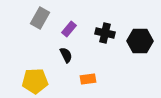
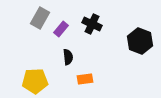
purple rectangle: moved 8 px left
black cross: moved 13 px left, 9 px up; rotated 12 degrees clockwise
black hexagon: rotated 20 degrees clockwise
black semicircle: moved 2 px right, 2 px down; rotated 21 degrees clockwise
orange rectangle: moved 3 px left
